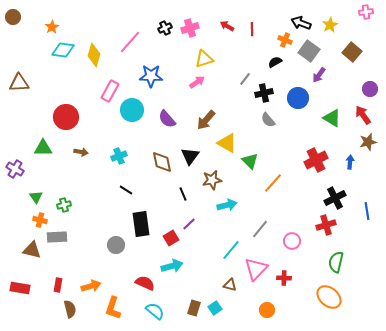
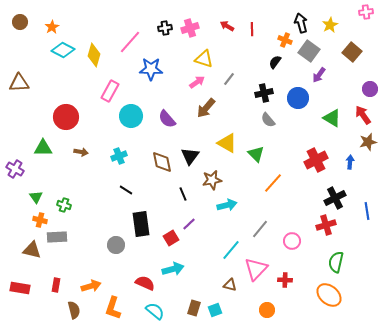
brown circle at (13, 17): moved 7 px right, 5 px down
black arrow at (301, 23): rotated 54 degrees clockwise
black cross at (165, 28): rotated 16 degrees clockwise
cyan diamond at (63, 50): rotated 20 degrees clockwise
yellow triangle at (204, 59): rotated 36 degrees clockwise
black semicircle at (275, 62): rotated 24 degrees counterclockwise
blue star at (151, 76): moved 7 px up
gray line at (245, 79): moved 16 px left
cyan circle at (132, 110): moved 1 px left, 6 px down
brown arrow at (206, 120): moved 12 px up
green triangle at (250, 161): moved 6 px right, 7 px up
green cross at (64, 205): rotated 32 degrees clockwise
cyan arrow at (172, 266): moved 1 px right, 3 px down
red cross at (284, 278): moved 1 px right, 2 px down
red rectangle at (58, 285): moved 2 px left
orange ellipse at (329, 297): moved 2 px up
cyan square at (215, 308): moved 2 px down; rotated 16 degrees clockwise
brown semicircle at (70, 309): moved 4 px right, 1 px down
